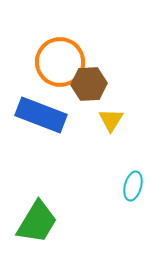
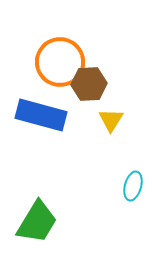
blue rectangle: rotated 6 degrees counterclockwise
